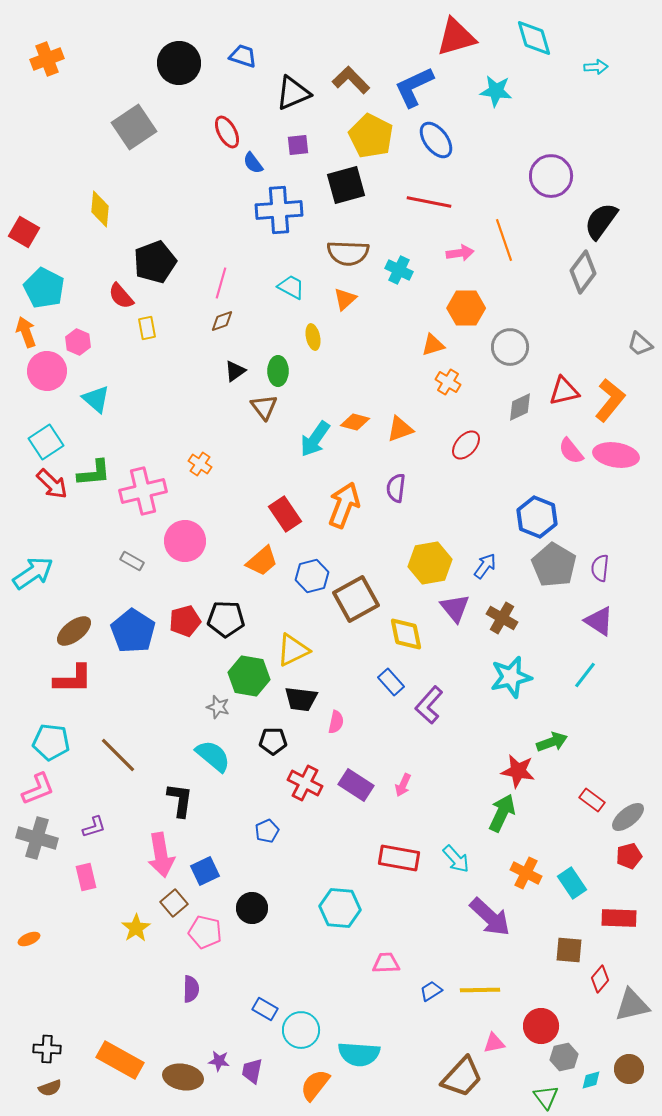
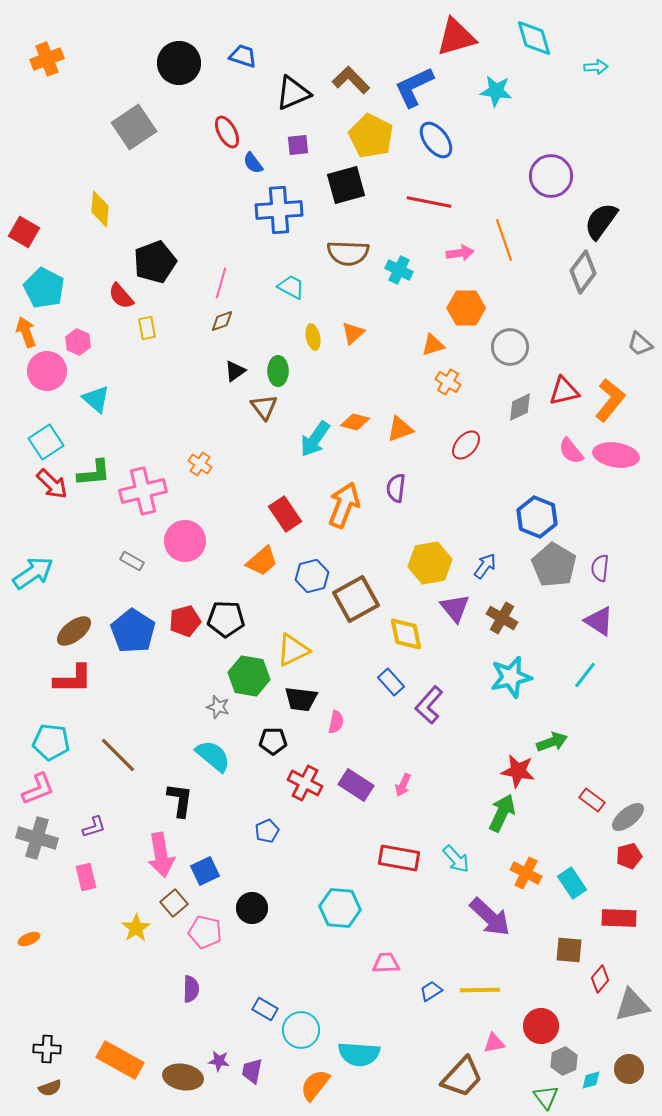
orange triangle at (345, 299): moved 8 px right, 34 px down
gray hexagon at (564, 1057): moved 4 px down; rotated 12 degrees counterclockwise
